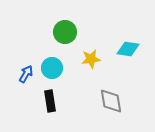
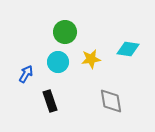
cyan circle: moved 6 px right, 6 px up
black rectangle: rotated 10 degrees counterclockwise
